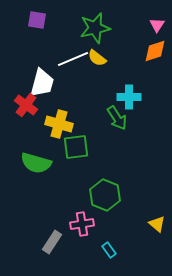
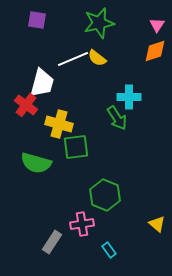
green star: moved 4 px right, 5 px up
